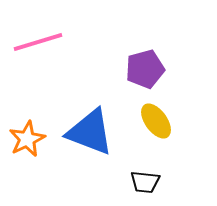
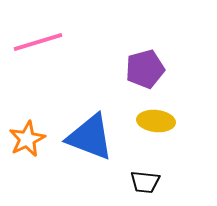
yellow ellipse: rotated 48 degrees counterclockwise
blue triangle: moved 5 px down
